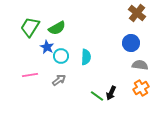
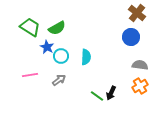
green trapezoid: rotated 90 degrees clockwise
blue circle: moved 6 px up
orange cross: moved 1 px left, 2 px up
